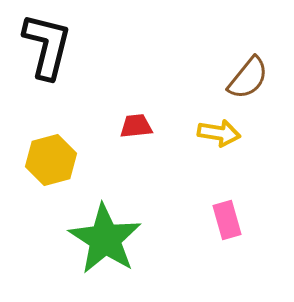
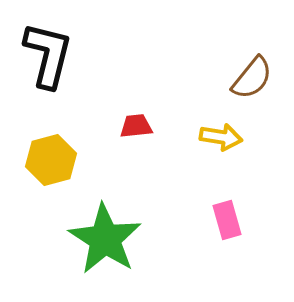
black L-shape: moved 1 px right, 9 px down
brown semicircle: moved 4 px right
yellow arrow: moved 2 px right, 4 px down
